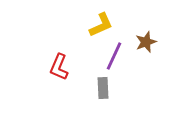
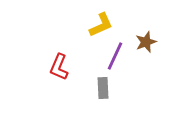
purple line: moved 1 px right
